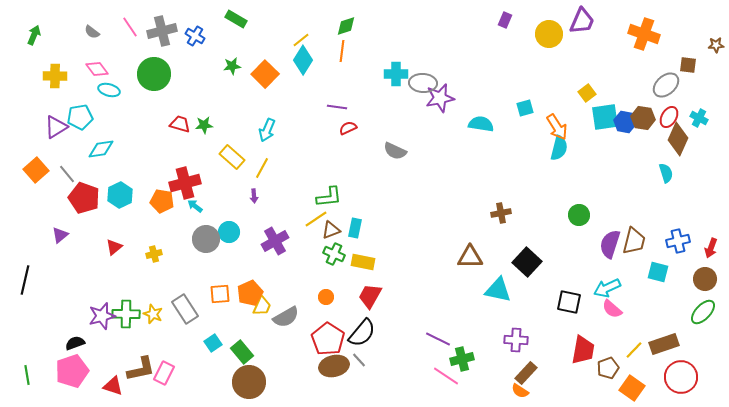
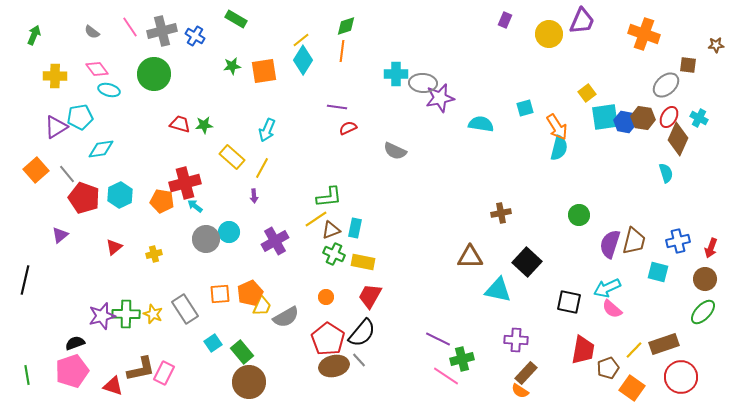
orange square at (265, 74): moved 1 px left, 3 px up; rotated 36 degrees clockwise
